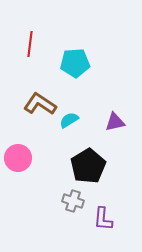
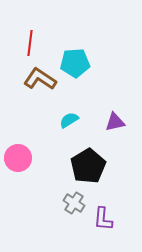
red line: moved 1 px up
brown L-shape: moved 25 px up
gray cross: moved 1 px right, 2 px down; rotated 15 degrees clockwise
